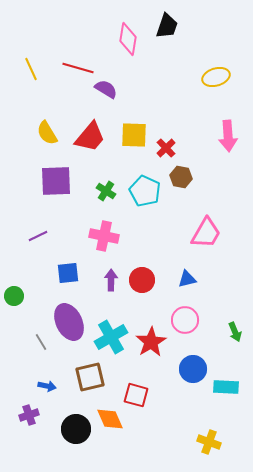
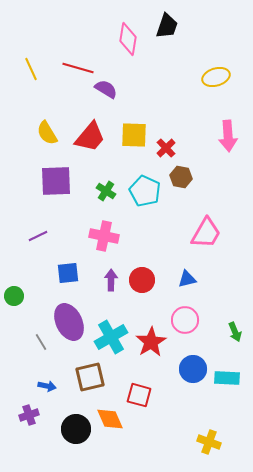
cyan rectangle: moved 1 px right, 9 px up
red square: moved 3 px right
